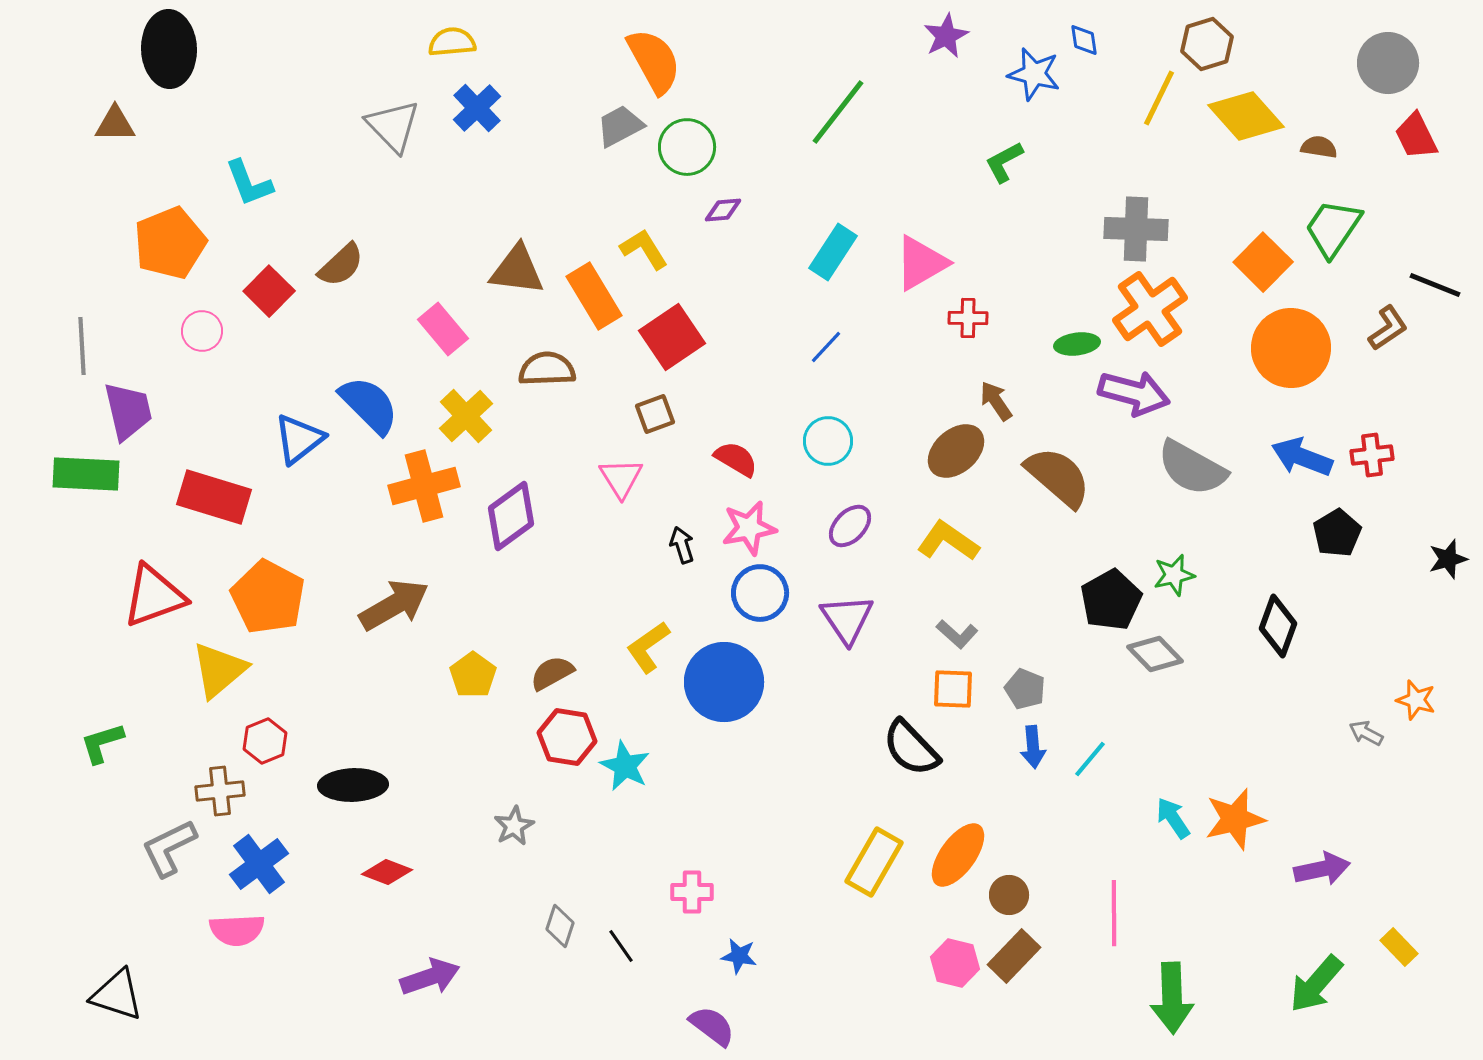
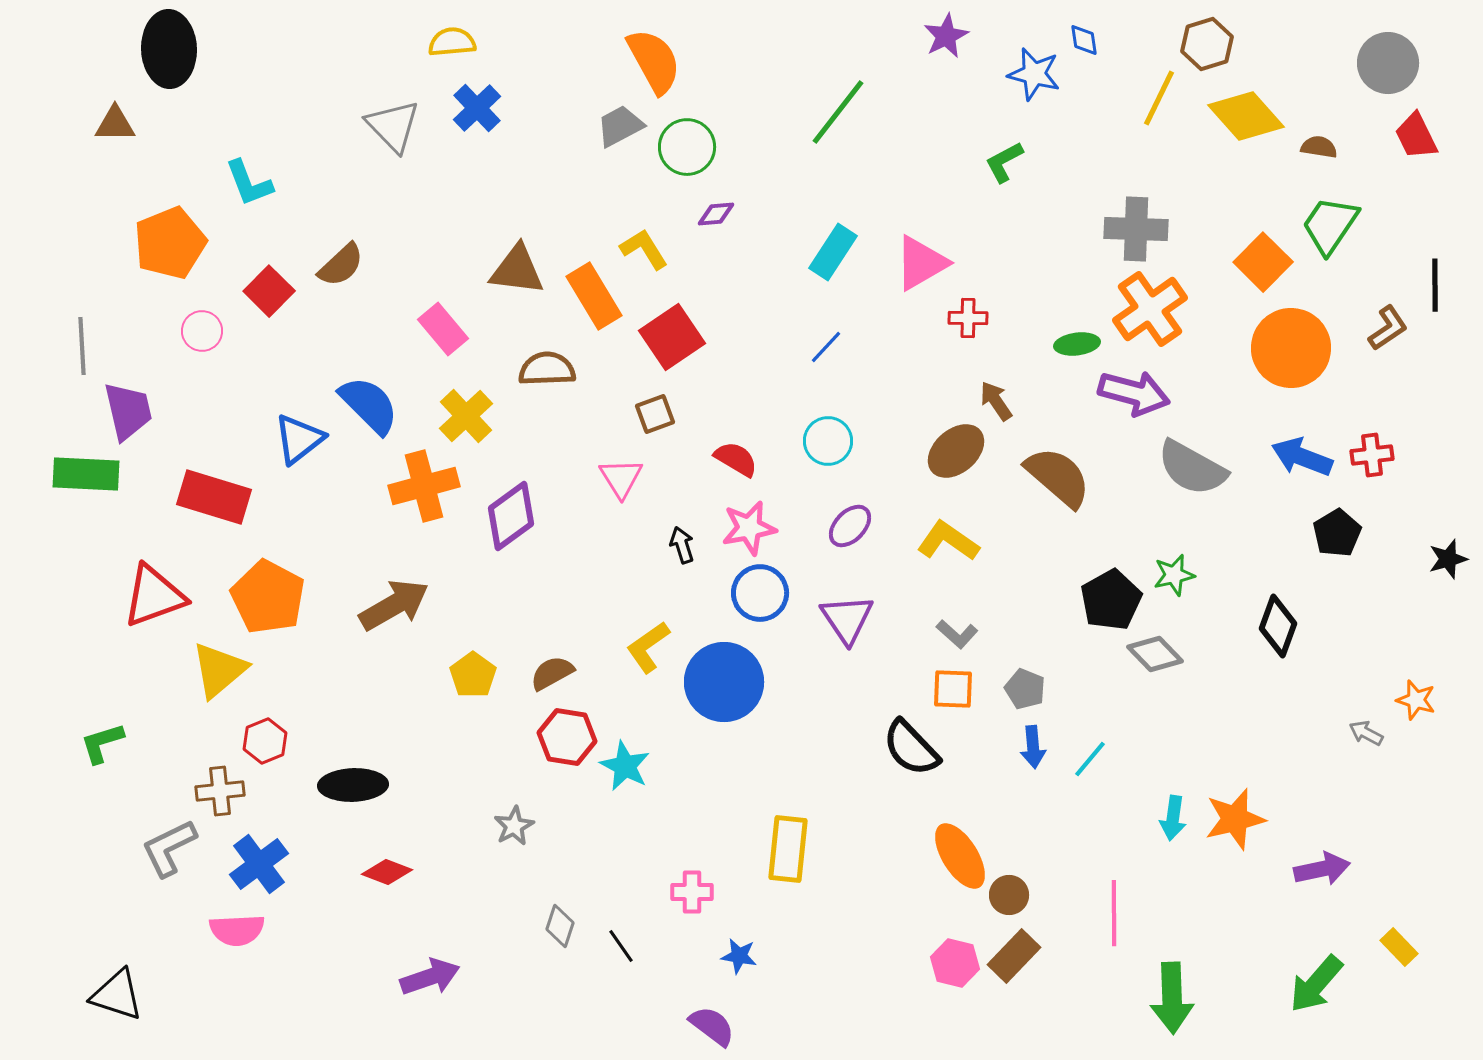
purple diamond at (723, 210): moved 7 px left, 4 px down
green trapezoid at (1333, 228): moved 3 px left, 3 px up
black line at (1435, 285): rotated 68 degrees clockwise
cyan arrow at (1173, 818): rotated 138 degrees counterclockwise
orange ellipse at (958, 855): moved 2 px right, 1 px down; rotated 68 degrees counterclockwise
yellow rectangle at (874, 862): moved 86 px left, 13 px up; rotated 24 degrees counterclockwise
